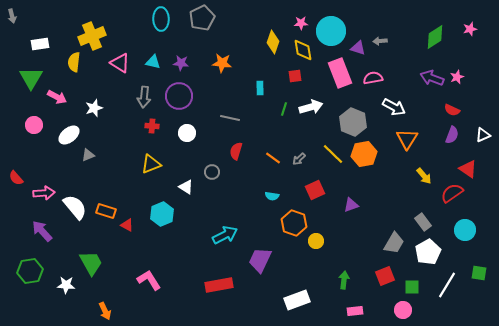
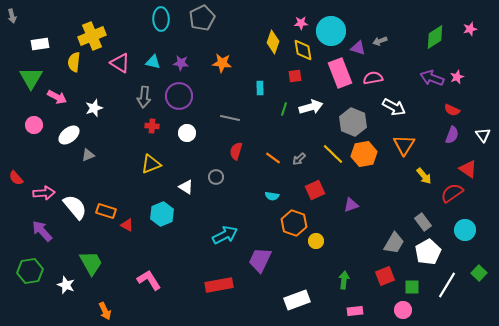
gray arrow at (380, 41): rotated 16 degrees counterclockwise
white triangle at (483, 135): rotated 42 degrees counterclockwise
orange triangle at (407, 139): moved 3 px left, 6 px down
gray circle at (212, 172): moved 4 px right, 5 px down
green square at (479, 273): rotated 35 degrees clockwise
white star at (66, 285): rotated 18 degrees clockwise
